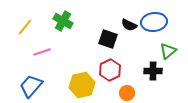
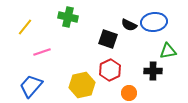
green cross: moved 5 px right, 4 px up; rotated 18 degrees counterclockwise
green triangle: rotated 30 degrees clockwise
orange circle: moved 2 px right
